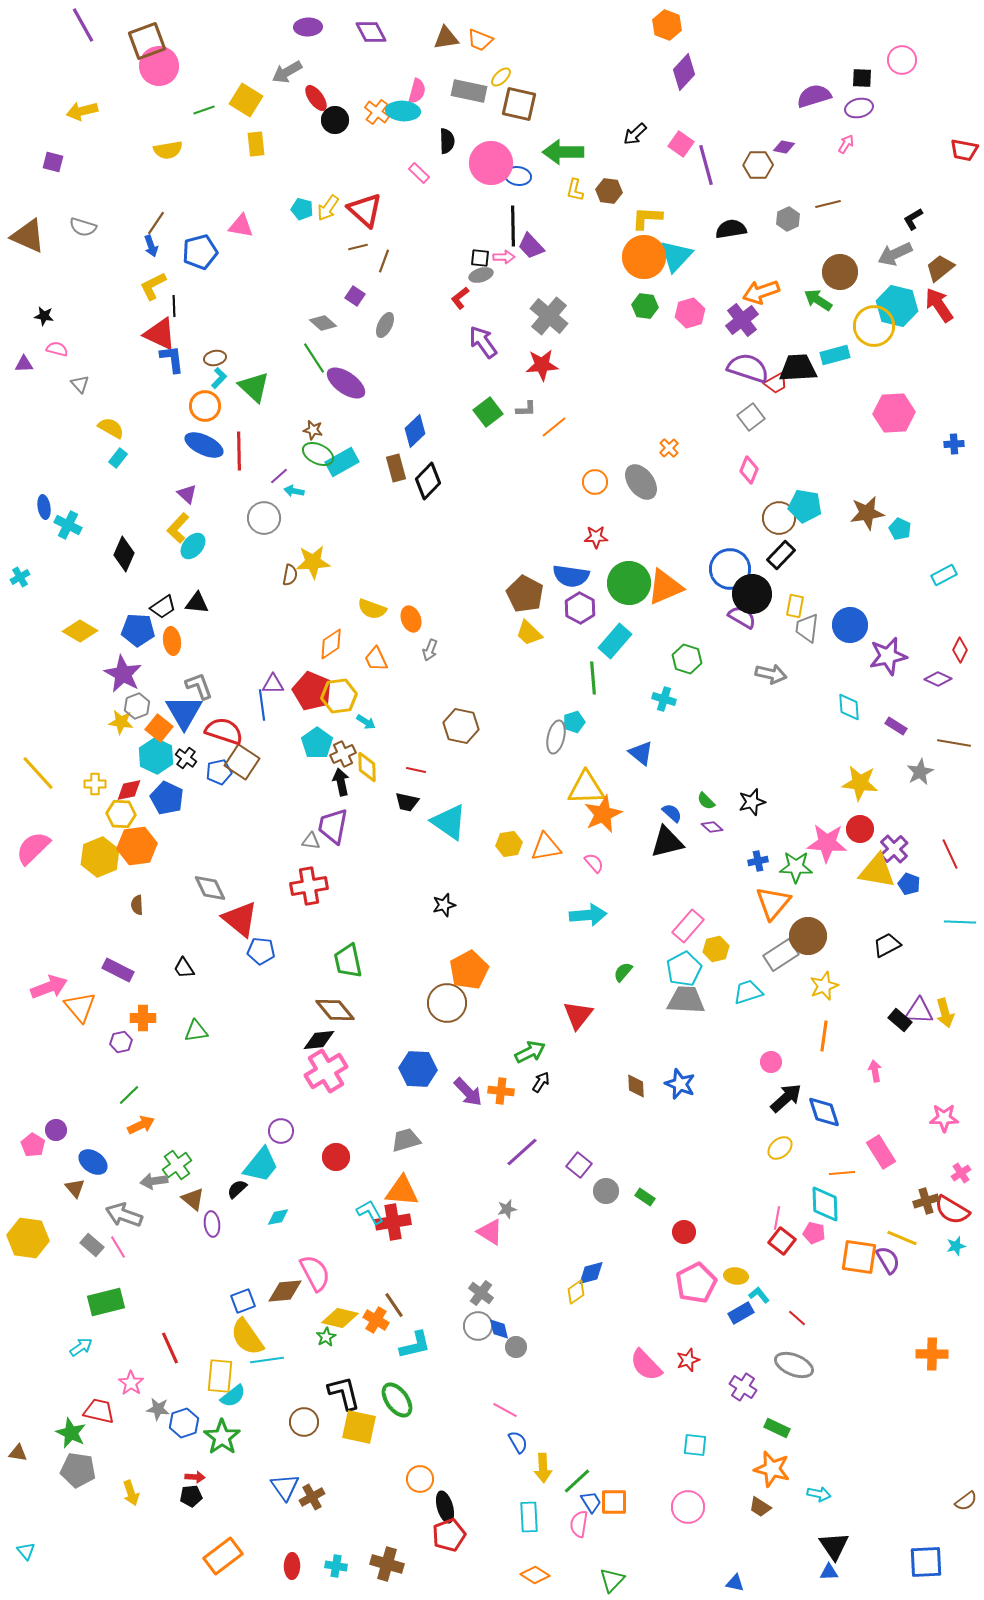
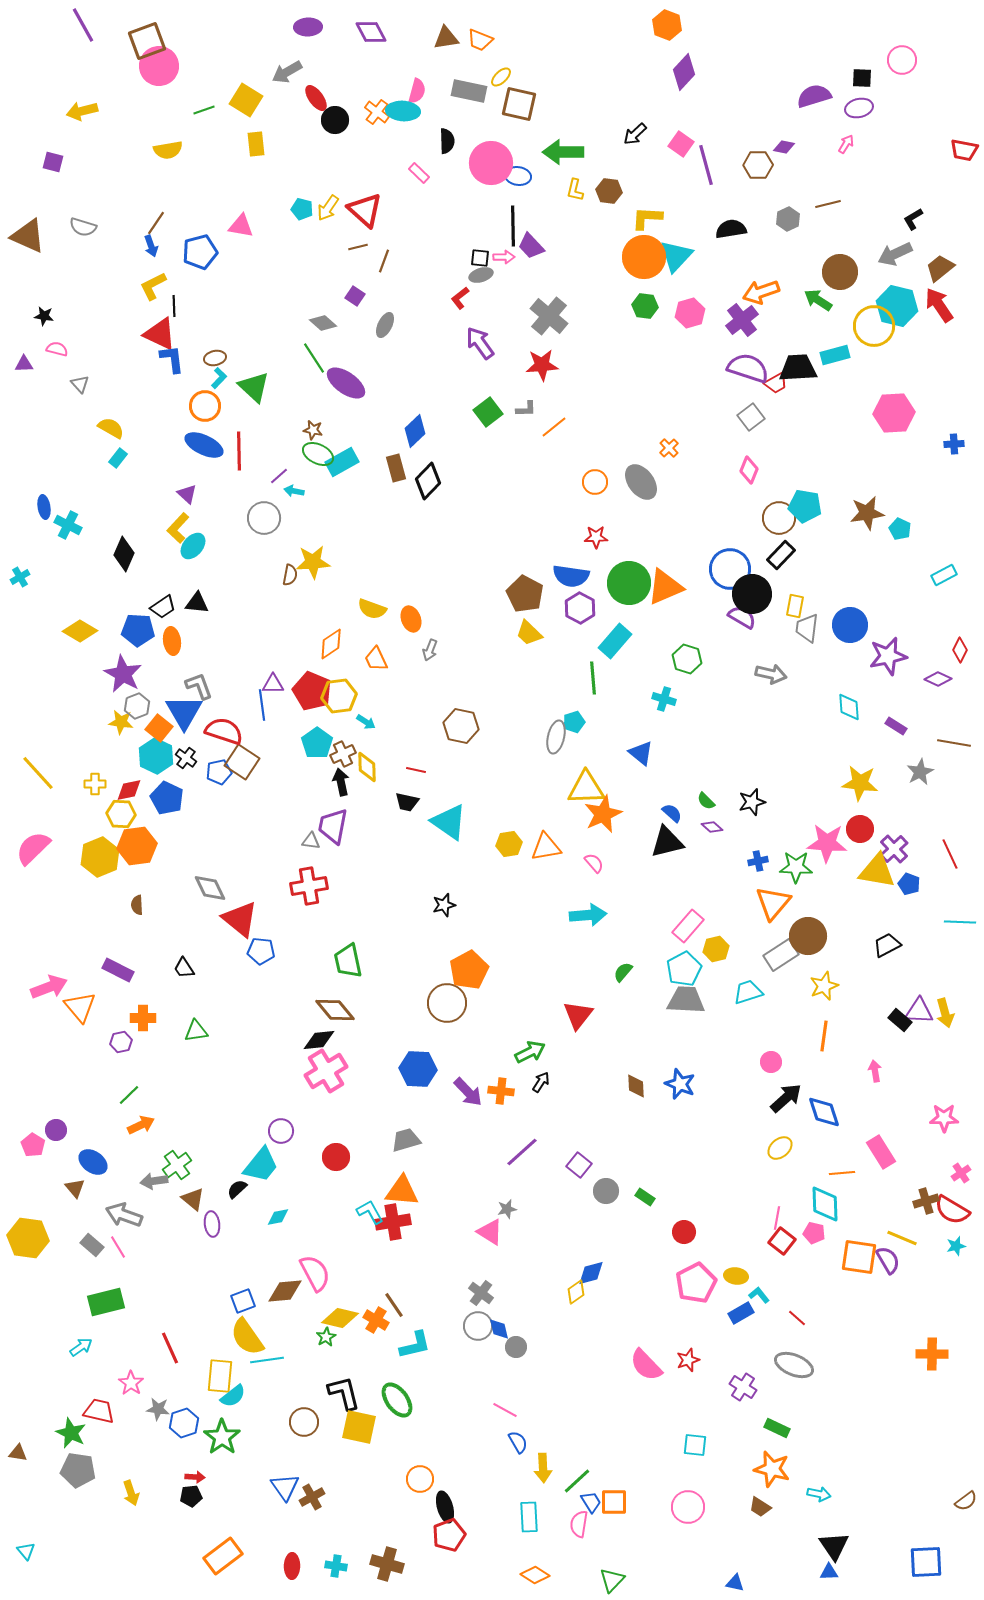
purple arrow at (483, 342): moved 3 px left, 1 px down
